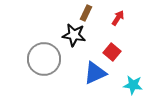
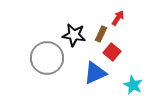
brown rectangle: moved 15 px right, 21 px down
gray circle: moved 3 px right, 1 px up
cyan star: rotated 18 degrees clockwise
